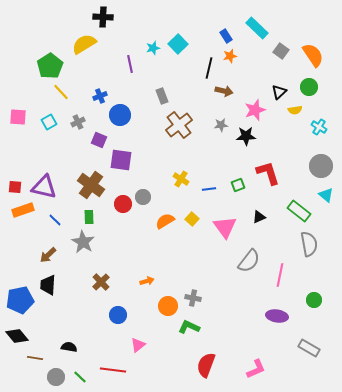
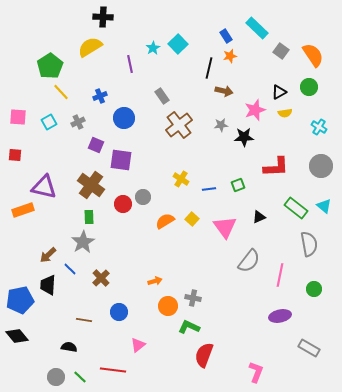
yellow semicircle at (84, 44): moved 6 px right, 3 px down
cyan star at (153, 48): rotated 16 degrees counterclockwise
black triangle at (279, 92): rotated 14 degrees clockwise
gray rectangle at (162, 96): rotated 14 degrees counterclockwise
yellow semicircle at (295, 110): moved 10 px left, 3 px down
blue circle at (120, 115): moved 4 px right, 3 px down
black star at (246, 136): moved 2 px left, 1 px down
purple square at (99, 140): moved 3 px left, 5 px down
red L-shape at (268, 173): moved 8 px right, 6 px up; rotated 104 degrees clockwise
red square at (15, 187): moved 32 px up
cyan triangle at (326, 195): moved 2 px left, 11 px down
green rectangle at (299, 211): moved 3 px left, 3 px up
blue line at (55, 220): moved 15 px right, 49 px down
gray star at (83, 242): rotated 10 degrees clockwise
orange arrow at (147, 281): moved 8 px right
brown cross at (101, 282): moved 4 px up
green circle at (314, 300): moved 11 px up
blue circle at (118, 315): moved 1 px right, 3 px up
purple ellipse at (277, 316): moved 3 px right; rotated 20 degrees counterclockwise
brown line at (35, 358): moved 49 px right, 38 px up
red semicircle at (206, 365): moved 2 px left, 10 px up
pink L-shape at (256, 369): moved 3 px down; rotated 45 degrees counterclockwise
